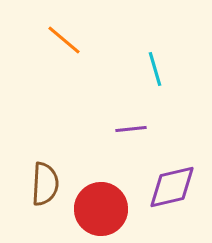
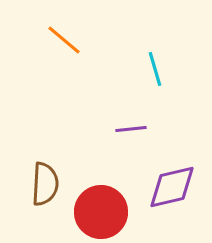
red circle: moved 3 px down
